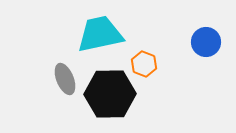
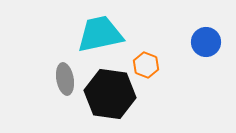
orange hexagon: moved 2 px right, 1 px down
gray ellipse: rotated 12 degrees clockwise
black hexagon: rotated 9 degrees clockwise
